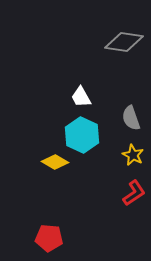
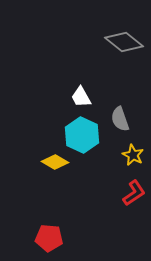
gray diamond: rotated 30 degrees clockwise
gray semicircle: moved 11 px left, 1 px down
